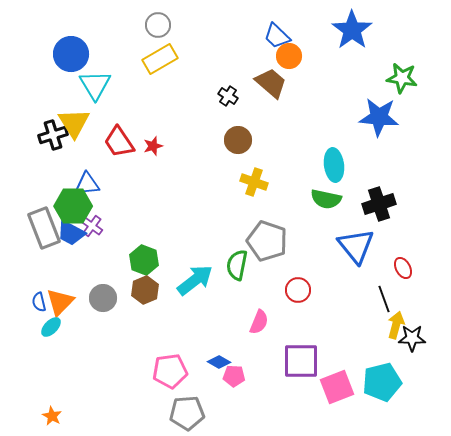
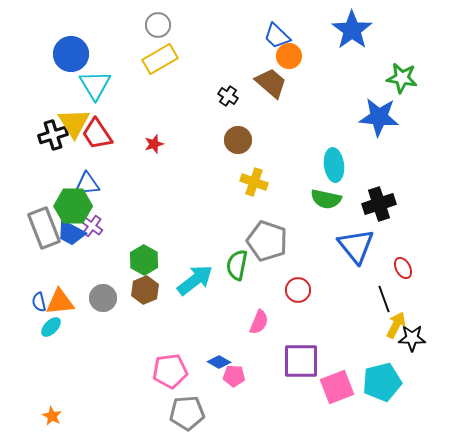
red trapezoid at (119, 142): moved 22 px left, 8 px up
red star at (153, 146): moved 1 px right, 2 px up
green hexagon at (144, 260): rotated 8 degrees clockwise
orange triangle at (60, 302): rotated 40 degrees clockwise
yellow arrow at (396, 325): rotated 12 degrees clockwise
